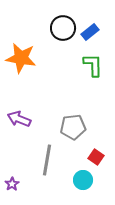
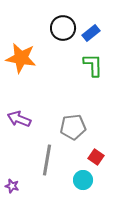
blue rectangle: moved 1 px right, 1 px down
purple star: moved 2 px down; rotated 24 degrees counterclockwise
